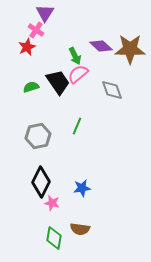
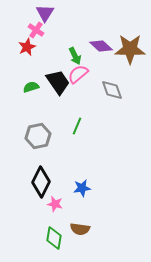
pink star: moved 3 px right, 1 px down
